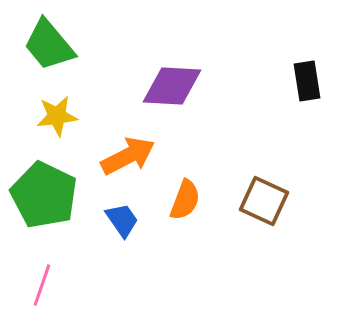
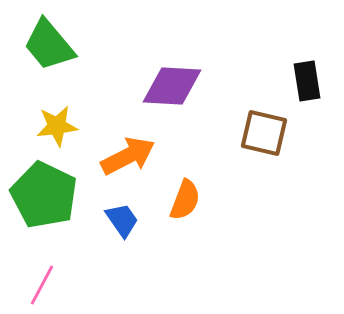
yellow star: moved 10 px down
brown square: moved 68 px up; rotated 12 degrees counterclockwise
pink line: rotated 9 degrees clockwise
